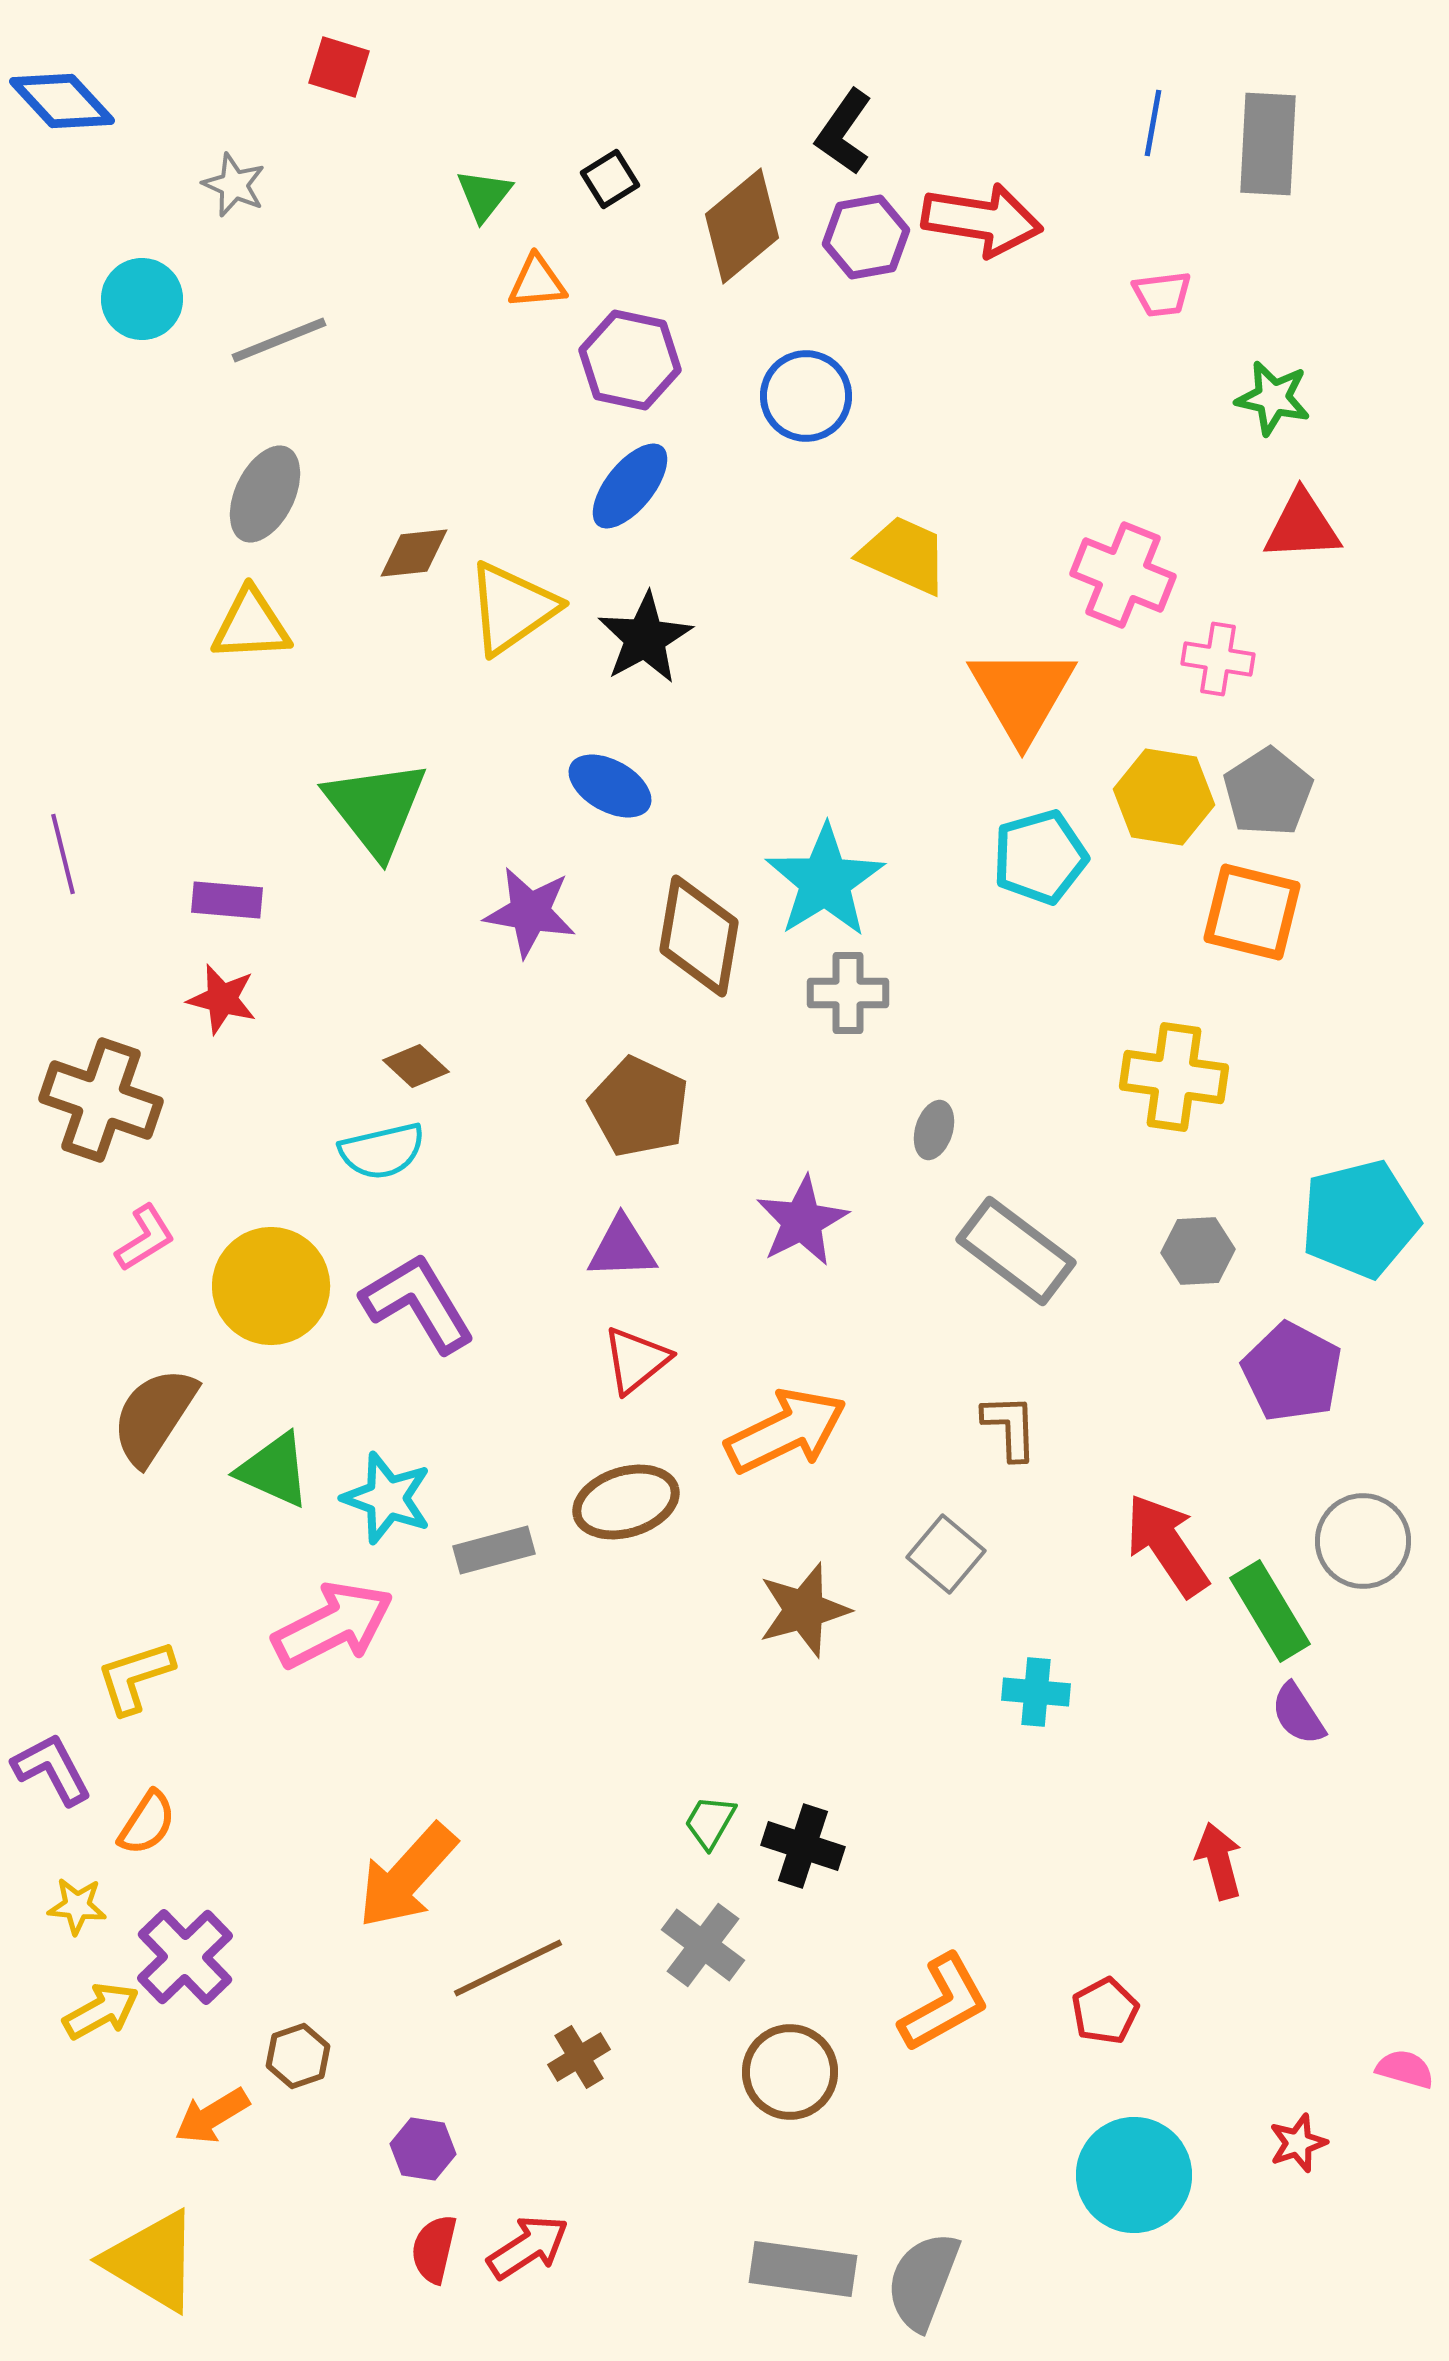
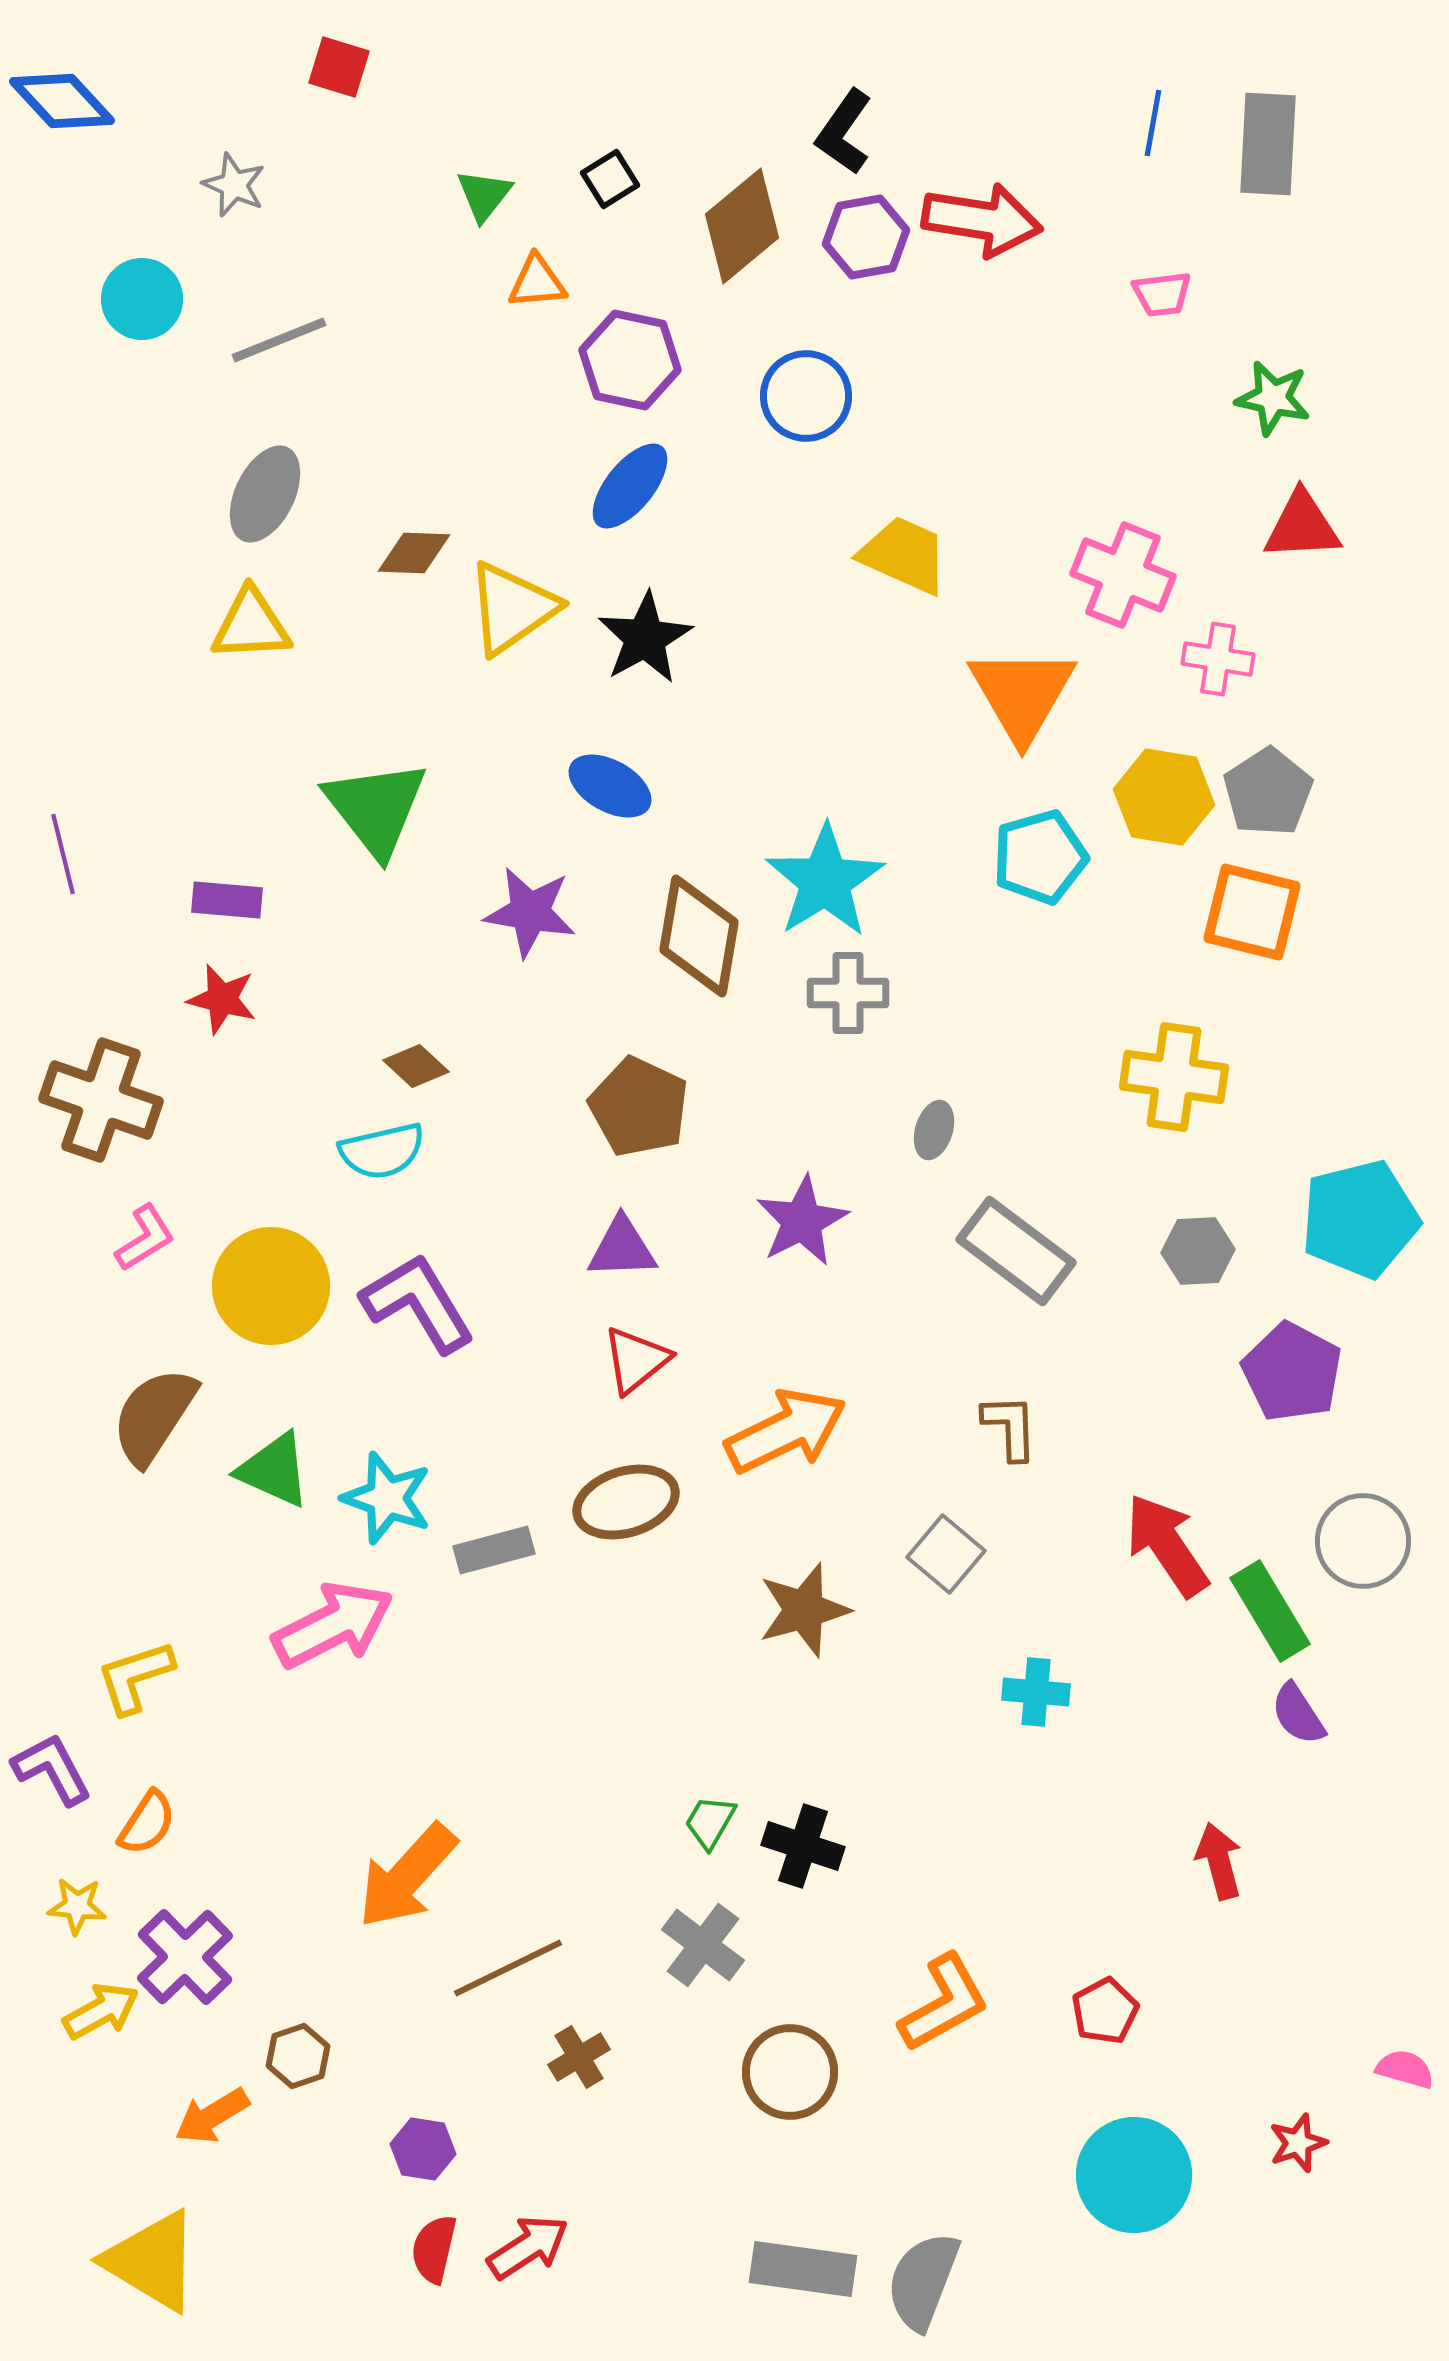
brown diamond at (414, 553): rotated 8 degrees clockwise
